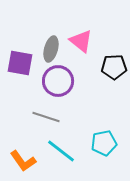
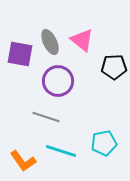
pink triangle: moved 1 px right, 1 px up
gray ellipse: moved 1 px left, 7 px up; rotated 40 degrees counterclockwise
purple square: moved 9 px up
cyan line: rotated 20 degrees counterclockwise
